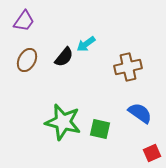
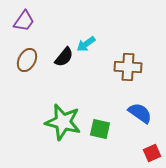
brown cross: rotated 16 degrees clockwise
